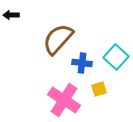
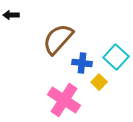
yellow square: moved 7 px up; rotated 28 degrees counterclockwise
